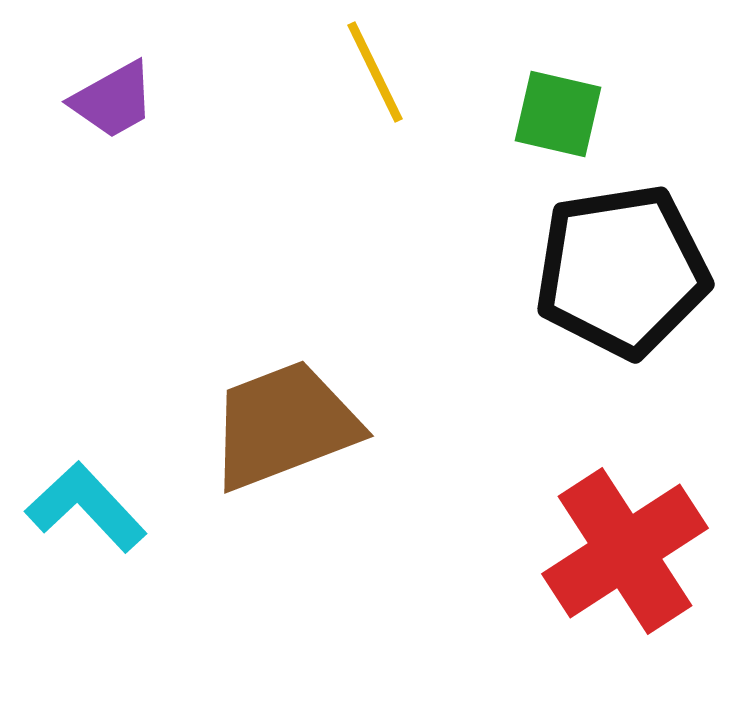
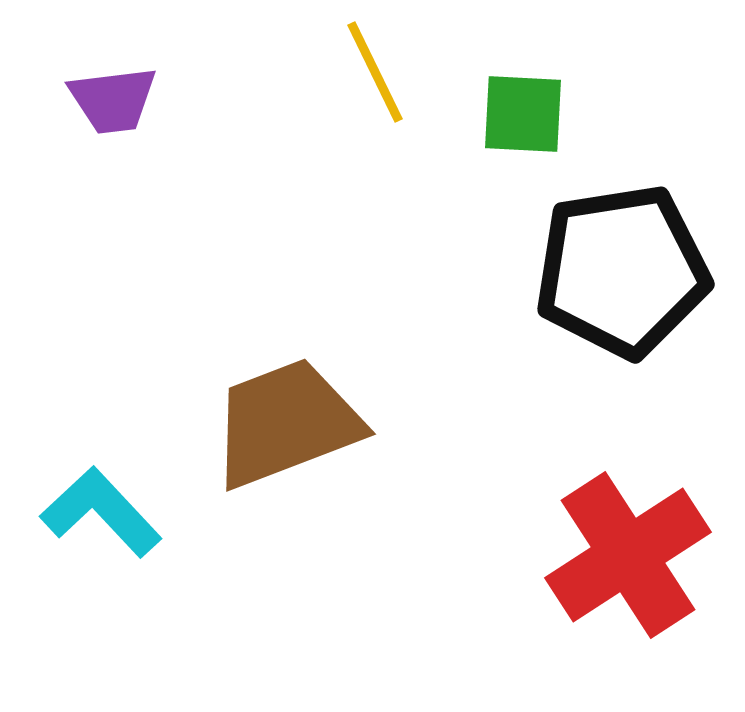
purple trapezoid: rotated 22 degrees clockwise
green square: moved 35 px left; rotated 10 degrees counterclockwise
brown trapezoid: moved 2 px right, 2 px up
cyan L-shape: moved 15 px right, 5 px down
red cross: moved 3 px right, 4 px down
